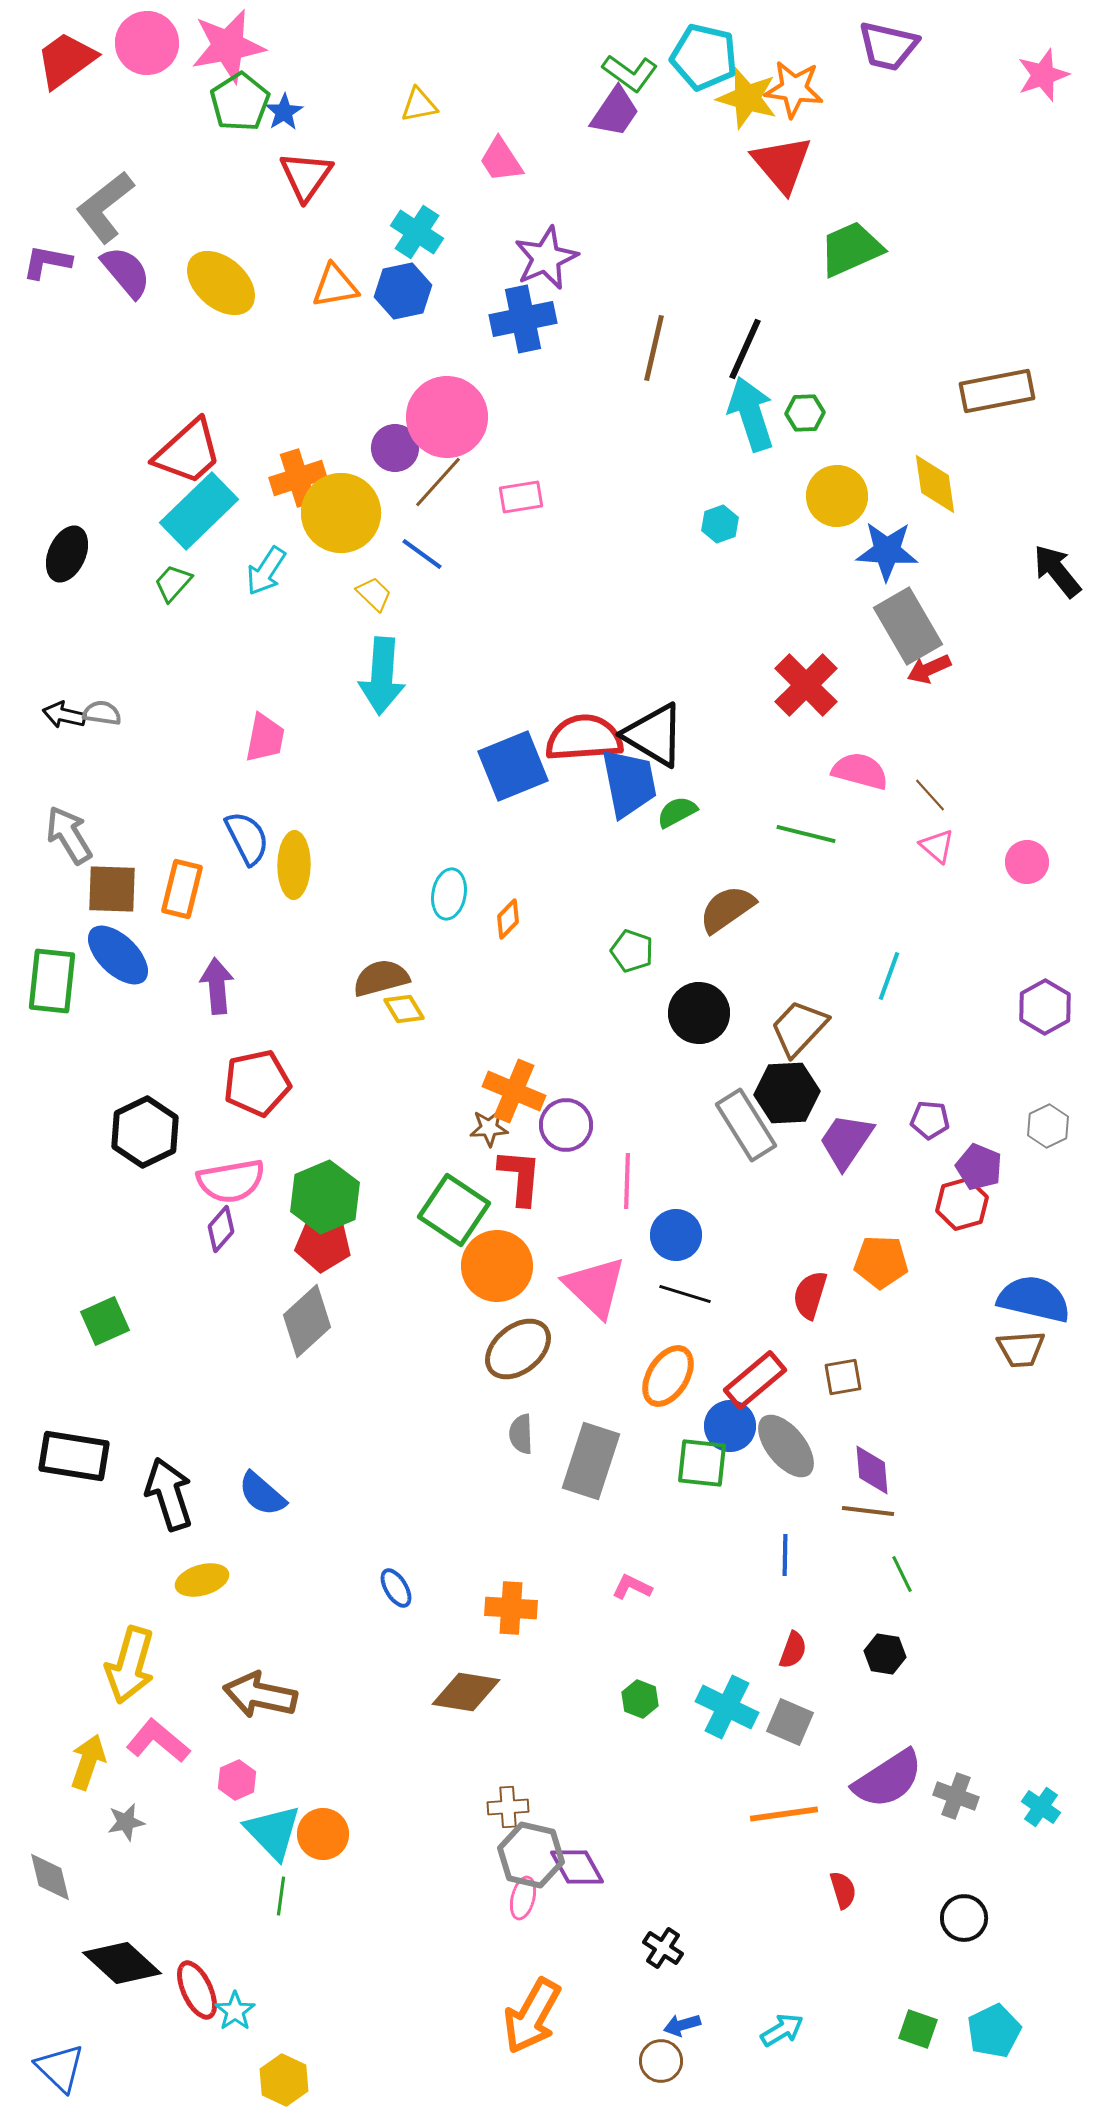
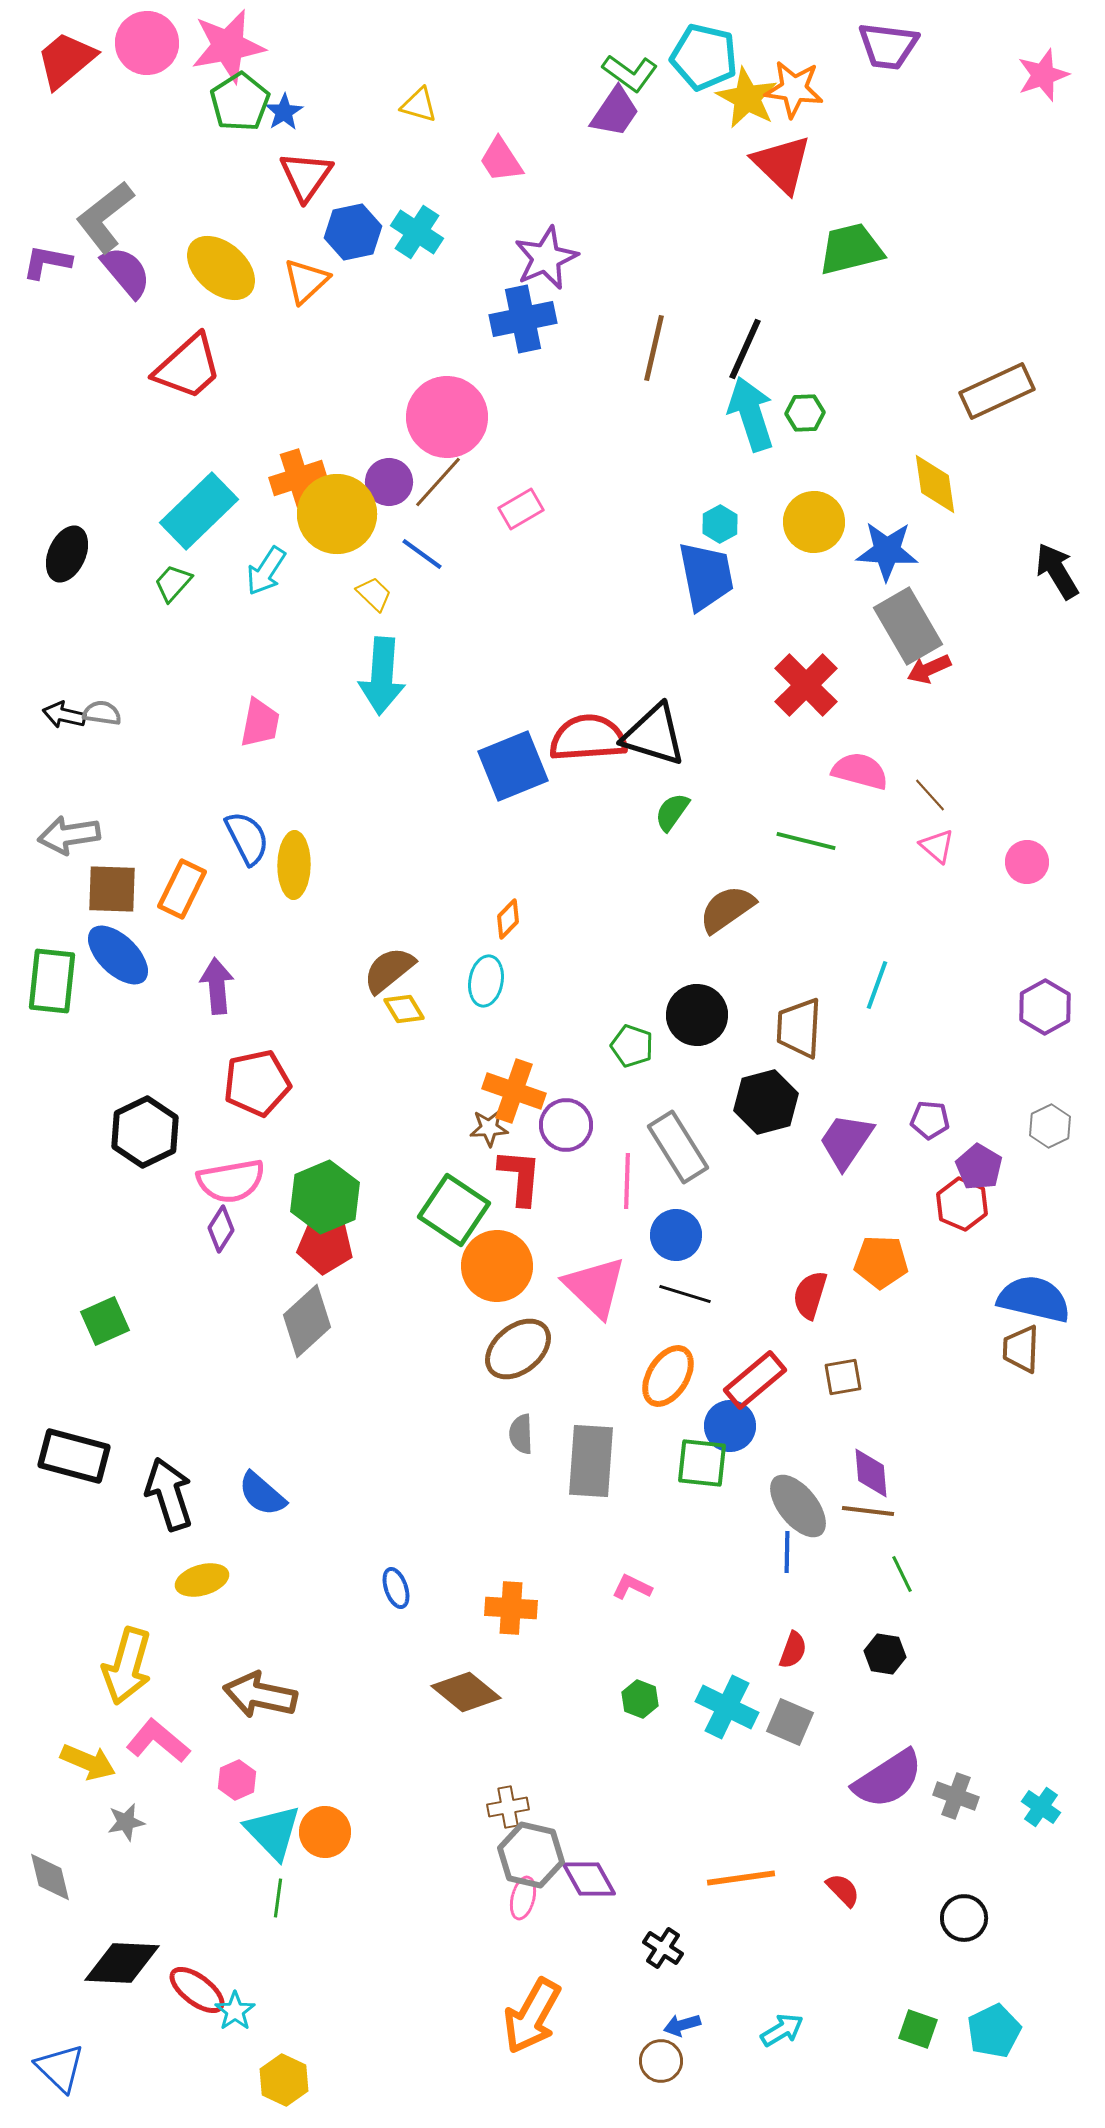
purple trapezoid at (888, 46): rotated 6 degrees counterclockwise
red trapezoid at (66, 60): rotated 4 degrees counterclockwise
yellow star at (747, 98): rotated 12 degrees clockwise
yellow triangle at (419, 105): rotated 27 degrees clockwise
red triangle at (782, 164): rotated 6 degrees counterclockwise
gray L-shape at (105, 207): moved 10 px down
green trapezoid at (851, 249): rotated 10 degrees clockwise
yellow ellipse at (221, 283): moved 15 px up
orange triangle at (335, 286): moved 29 px left, 5 px up; rotated 33 degrees counterclockwise
blue hexagon at (403, 291): moved 50 px left, 59 px up
brown rectangle at (997, 391): rotated 14 degrees counterclockwise
purple circle at (395, 448): moved 6 px left, 34 px down
red trapezoid at (188, 452): moved 85 px up
yellow circle at (837, 496): moved 23 px left, 26 px down
pink rectangle at (521, 497): moved 12 px down; rotated 21 degrees counterclockwise
yellow circle at (341, 513): moved 4 px left, 1 px down
cyan hexagon at (720, 524): rotated 9 degrees counterclockwise
black arrow at (1057, 571): rotated 8 degrees clockwise
black triangle at (654, 735): rotated 14 degrees counterclockwise
pink trapezoid at (265, 738): moved 5 px left, 15 px up
red semicircle at (584, 738): moved 4 px right
blue trapezoid at (629, 783): moved 77 px right, 207 px up
green semicircle at (677, 812): moved 5 px left; rotated 27 degrees counterclockwise
green line at (806, 834): moved 7 px down
gray arrow at (69, 835): rotated 68 degrees counterclockwise
orange rectangle at (182, 889): rotated 12 degrees clockwise
cyan ellipse at (449, 894): moved 37 px right, 87 px down
green pentagon at (632, 951): moved 95 px down
cyan line at (889, 976): moved 12 px left, 9 px down
brown semicircle at (381, 978): moved 8 px right, 8 px up; rotated 24 degrees counterclockwise
black circle at (699, 1013): moved 2 px left, 2 px down
brown trapezoid at (799, 1028): rotated 40 degrees counterclockwise
orange cross at (514, 1091): rotated 4 degrees counterclockwise
black hexagon at (787, 1093): moved 21 px left, 9 px down; rotated 12 degrees counterclockwise
gray rectangle at (746, 1125): moved 68 px left, 22 px down
gray hexagon at (1048, 1126): moved 2 px right
purple pentagon at (979, 1167): rotated 9 degrees clockwise
red hexagon at (962, 1204): rotated 21 degrees counterclockwise
purple diamond at (221, 1229): rotated 9 degrees counterclockwise
red pentagon at (323, 1244): moved 2 px right, 2 px down
brown trapezoid at (1021, 1349): rotated 96 degrees clockwise
gray ellipse at (786, 1446): moved 12 px right, 60 px down
black rectangle at (74, 1456): rotated 6 degrees clockwise
gray rectangle at (591, 1461): rotated 14 degrees counterclockwise
purple diamond at (872, 1470): moved 1 px left, 3 px down
blue line at (785, 1555): moved 2 px right, 3 px up
blue ellipse at (396, 1588): rotated 12 degrees clockwise
yellow arrow at (130, 1665): moved 3 px left, 1 px down
brown diamond at (466, 1692): rotated 30 degrees clockwise
yellow arrow at (88, 1762): rotated 94 degrees clockwise
brown cross at (508, 1807): rotated 6 degrees counterclockwise
orange line at (784, 1814): moved 43 px left, 64 px down
orange circle at (323, 1834): moved 2 px right, 2 px up
purple diamond at (577, 1867): moved 12 px right, 12 px down
red semicircle at (843, 1890): rotated 27 degrees counterclockwise
green line at (281, 1896): moved 3 px left, 2 px down
black diamond at (122, 1963): rotated 40 degrees counterclockwise
red ellipse at (197, 1990): rotated 28 degrees counterclockwise
